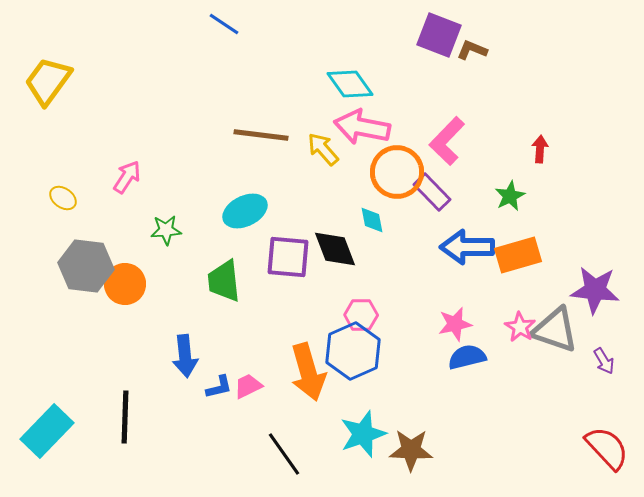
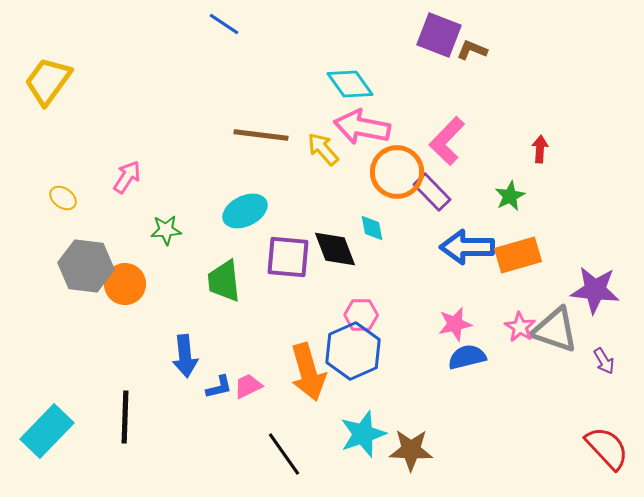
cyan diamond at (372, 220): moved 8 px down
